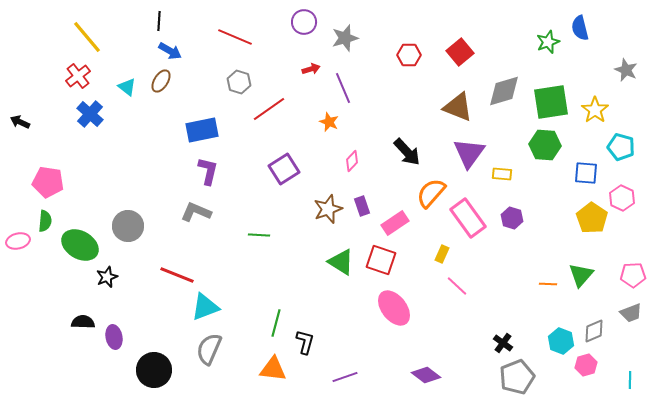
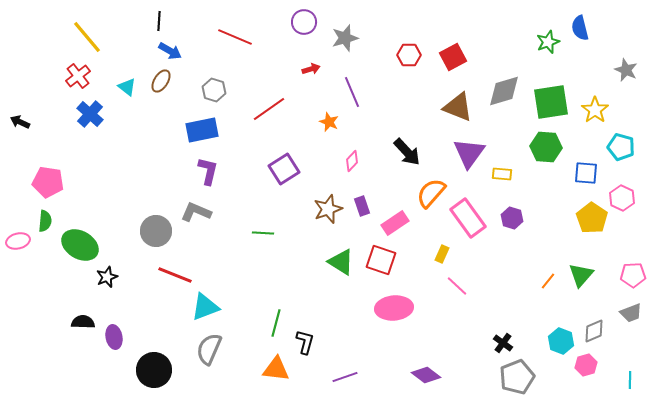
red square at (460, 52): moved 7 px left, 5 px down; rotated 12 degrees clockwise
gray hexagon at (239, 82): moved 25 px left, 8 px down
purple line at (343, 88): moved 9 px right, 4 px down
green hexagon at (545, 145): moved 1 px right, 2 px down
gray circle at (128, 226): moved 28 px right, 5 px down
green line at (259, 235): moved 4 px right, 2 px up
red line at (177, 275): moved 2 px left
orange line at (548, 284): moved 3 px up; rotated 54 degrees counterclockwise
pink ellipse at (394, 308): rotated 57 degrees counterclockwise
orange triangle at (273, 369): moved 3 px right
